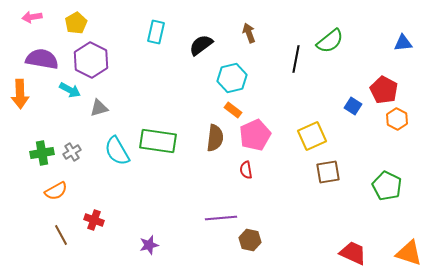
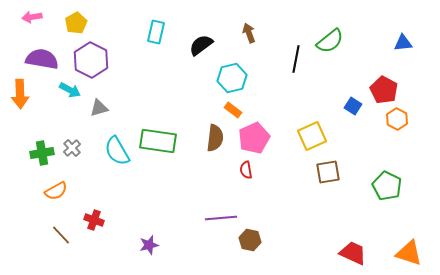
pink pentagon: moved 1 px left, 3 px down
gray cross: moved 4 px up; rotated 12 degrees counterclockwise
brown line: rotated 15 degrees counterclockwise
